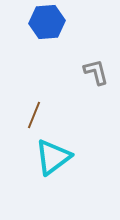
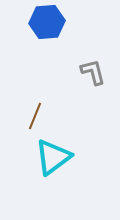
gray L-shape: moved 3 px left
brown line: moved 1 px right, 1 px down
